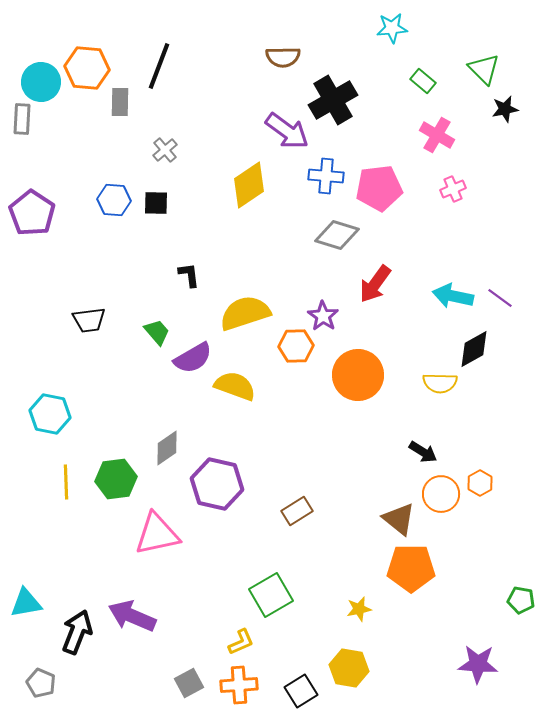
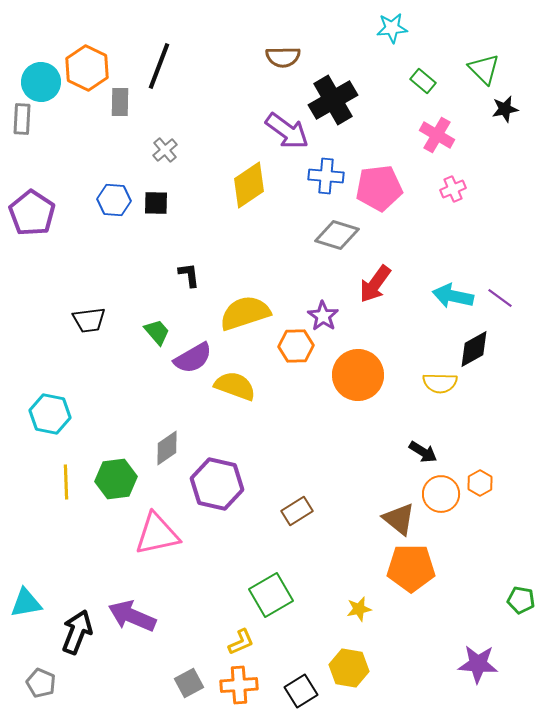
orange hexagon at (87, 68): rotated 21 degrees clockwise
